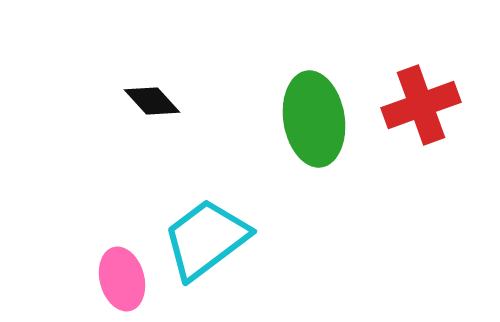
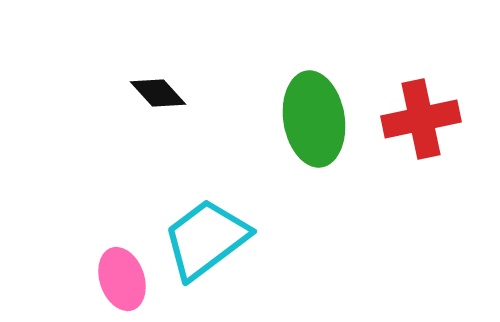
black diamond: moved 6 px right, 8 px up
red cross: moved 14 px down; rotated 8 degrees clockwise
pink ellipse: rotated 4 degrees counterclockwise
